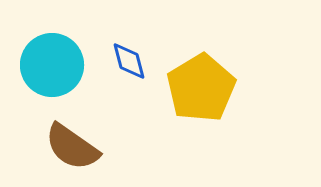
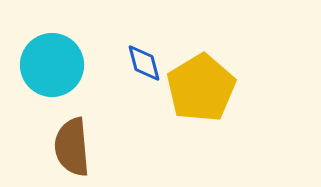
blue diamond: moved 15 px right, 2 px down
brown semicircle: rotated 50 degrees clockwise
